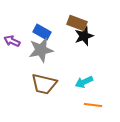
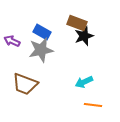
brown trapezoid: moved 19 px left; rotated 8 degrees clockwise
